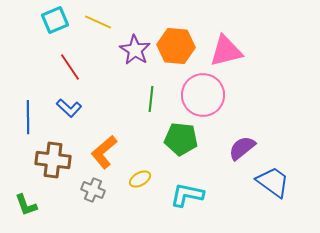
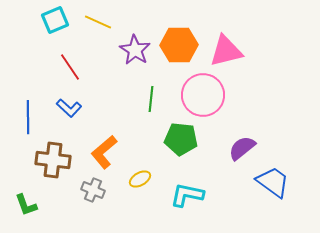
orange hexagon: moved 3 px right, 1 px up; rotated 6 degrees counterclockwise
